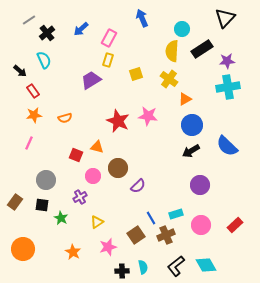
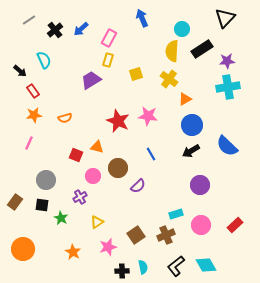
black cross at (47, 33): moved 8 px right, 3 px up
blue line at (151, 218): moved 64 px up
